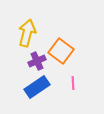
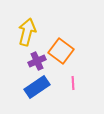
yellow arrow: moved 1 px up
